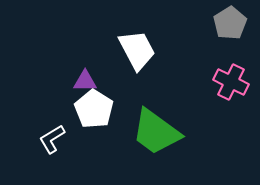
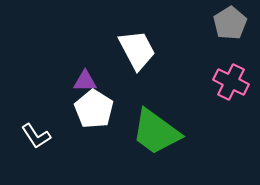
white L-shape: moved 16 px left, 3 px up; rotated 92 degrees counterclockwise
